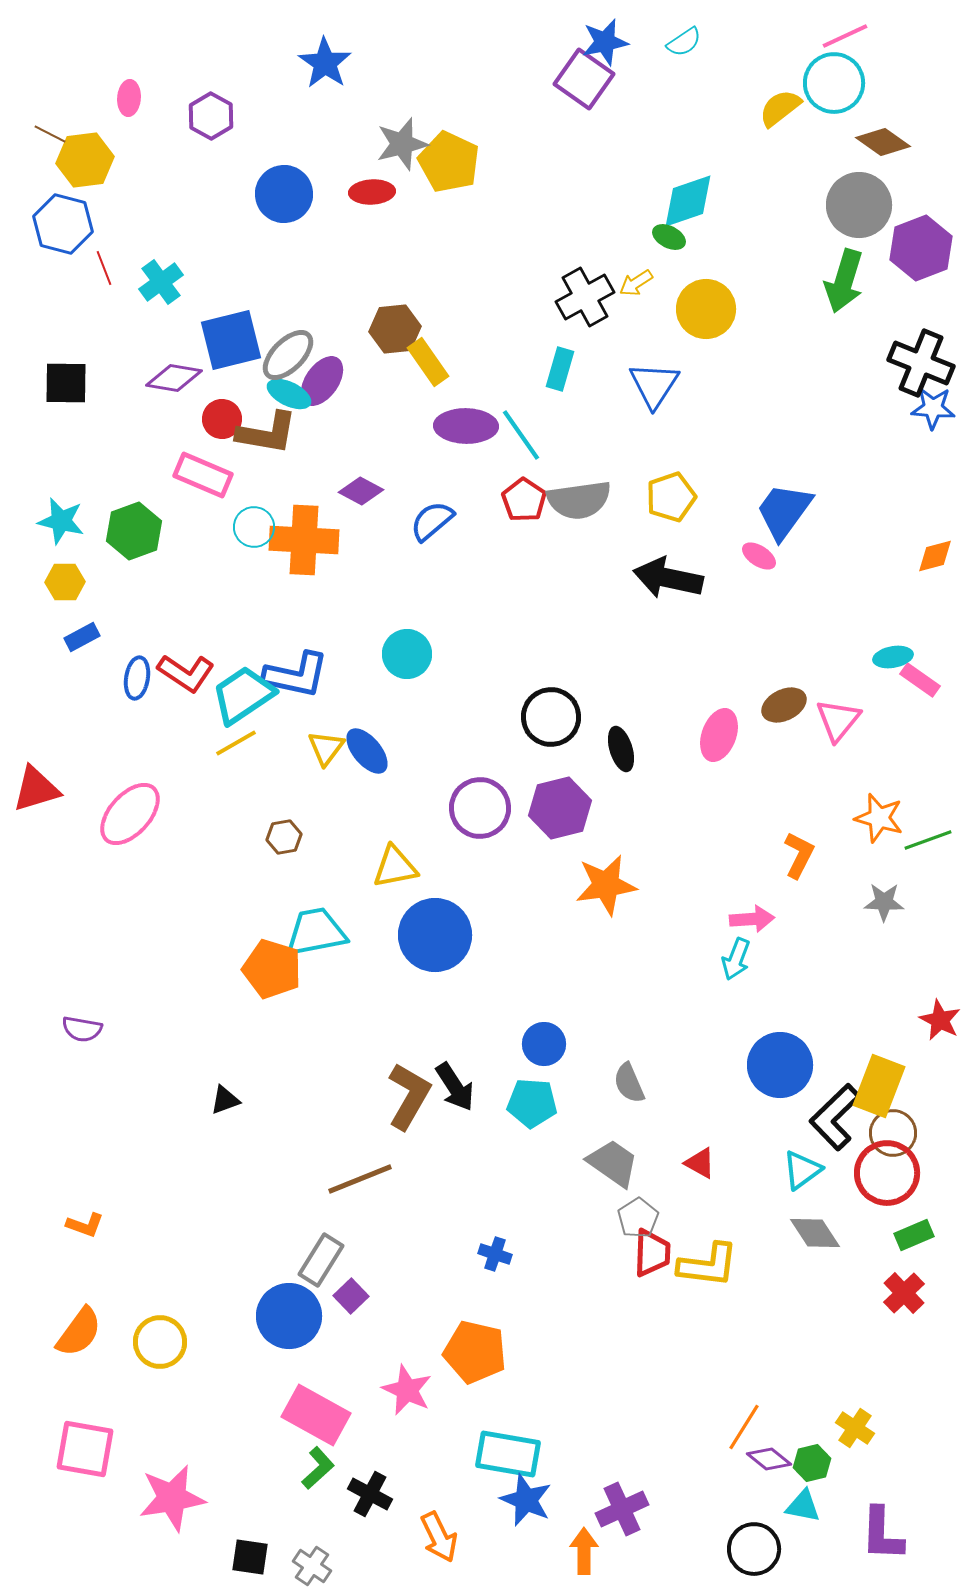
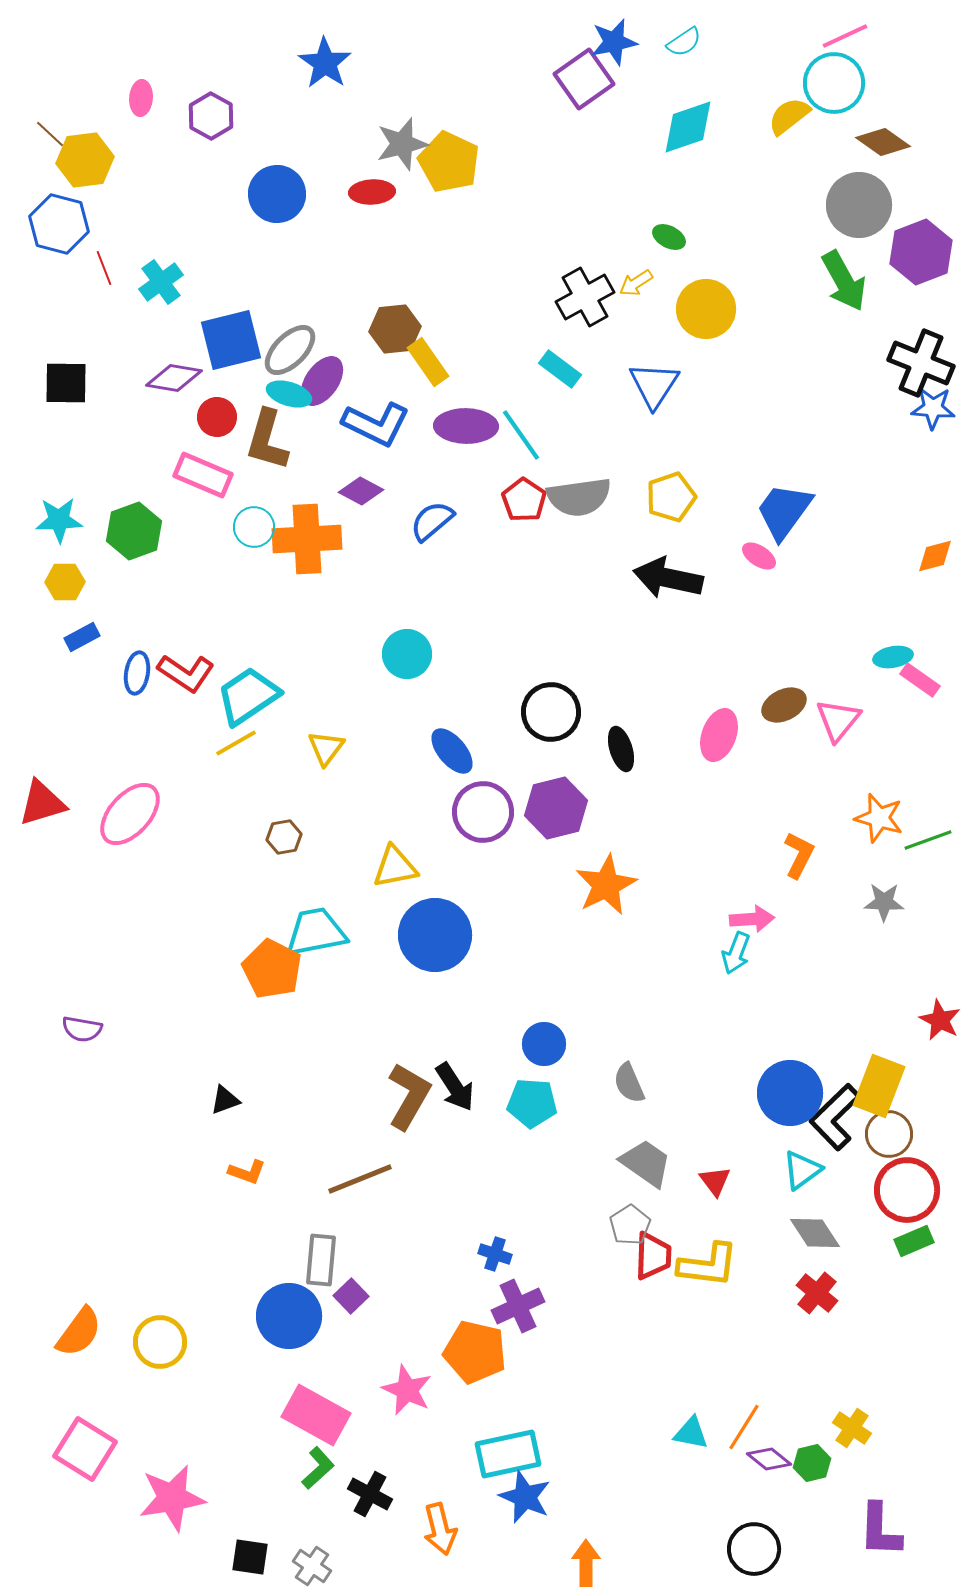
blue star at (605, 42): moved 9 px right
purple square at (584, 79): rotated 20 degrees clockwise
pink ellipse at (129, 98): moved 12 px right
yellow semicircle at (780, 108): moved 9 px right, 8 px down
brown line at (50, 134): rotated 16 degrees clockwise
blue circle at (284, 194): moved 7 px left
cyan diamond at (688, 201): moved 74 px up
blue hexagon at (63, 224): moved 4 px left
purple hexagon at (921, 248): moved 4 px down
green arrow at (844, 281): rotated 46 degrees counterclockwise
gray ellipse at (288, 355): moved 2 px right, 5 px up
cyan rectangle at (560, 369): rotated 69 degrees counterclockwise
cyan ellipse at (289, 394): rotated 9 degrees counterclockwise
red circle at (222, 419): moved 5 px left, 2 px up
brown L-shape at (267, 433): moved 7 px down; rotated 96 degrees clockwise
gray semicircle at (579, 500): moved 3 px up
cyan star at (61, 521): moved 2 px left, 1 px up; rotated 15 degrees counterclockwise
orange cross at (304, 540): moved 3 px right, 1 px up; rotated 6 degrees counterclockwise
blue L-shape at (296, 675): moved 80 px right, 251 px up; rotated 14 degrees clockwise
blue ellipse at (137, 678): moved 5 px up
cyan trapezoid at (243, 695): moved 5 px right, 1 px down
black circle at (551, 717): moved 5 px up
blue ellipse at (367, 751): moved 85 px right
red triangle at (36, 789): moved 6 px right, 14 px down
purple circle at (480, 808): moved 3 px right, 4 px down
purple hexagon at (560, 808): moved 4 px left
orange star at (606, 885): rotated 18 degrees counterclockwise
cyan arrow at (736, 959): moved 6 px up
orange pentagon at (272, 969): rotated 10 degrees clockwise
blue circle at (780, 1065): moved 10 px right, 28 px down
brown circle at (893, 1133): moved 4 px left, 1 px down
gray trapezoid at (613, 1163): moved 33 px right
red triangle at (700, 1163): moved 15 px right, 18 px down; rotated 24 degrees clockwise
red circle at (887, 1173): moved 20 px right, 17 px down
gray pentagon at (638, 1218): moved 8 px left, 7 px down
orange L-shape at (85, 1225): moved 162 px right, 53 px up
green rectangle at (914, 1235): moved 6 px down
red trapezoid at (652, 1253): moved 1 px right, 3 px down
gray rectangle at (321, 1260): rotated 27 degrees counterclockwise
red cross at (904, 1293): moved 87 px left; rotated 6 degrees counterclockwise
yellow cross at (855, 1428): moved 3 px left
pink square at (85, 1449): rotated 22 degrees clockwise
cyan rectangle at (508, 1454): rotated 22 degrees counterclockwise
blue star at (526, 1500): moved 1 px left, 3 px up
cyan triangle at (803, 1506): moved 112 px left, 73 px up
purple cross at (622, 1509): moved 104 px left, 203 px up
purple L-shape at (882, 1534): moved 2 px left, 4 px up
orange arrow at (439, 1537): moved 1 px right, 8 px up; rotated 12 degrees clockwise
orange arrow at (584, 1551): moved 2 px right, 12 px down
